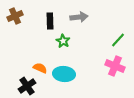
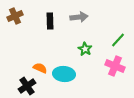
green star: moved 22 px right, 8 px down
